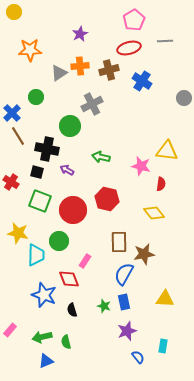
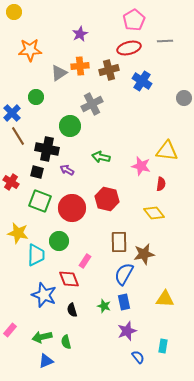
red circle at (73, 210): moved 1 px left, 2 px up
